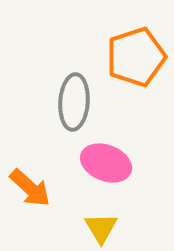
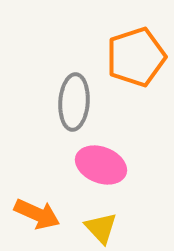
pink ellipse: moved 5 px left, 2 px down
orange arrow: moved 7 px right, 26 px down; rotated 18 degrees counterclockwise
yellow triangle: rotated 12 degrees counterclockwise
